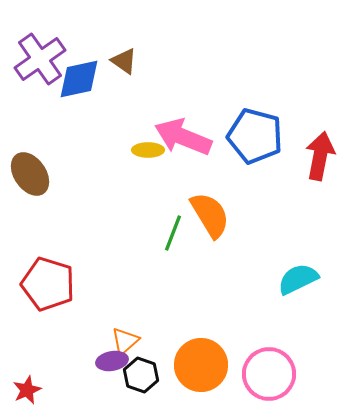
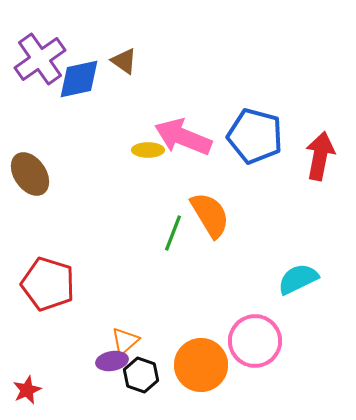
pink circle: moved 14 px left, 33 px up
